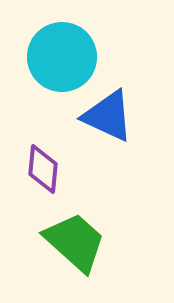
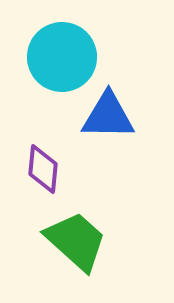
blue triangle: rotated 24 degrees counterclockwise
green trapezoid: moved 1 px right, 1 px up
